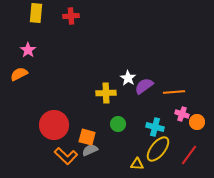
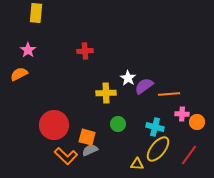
red cross: moved 14 px right, 35 px down
orange line: moved 5 px left, 2 px down
pink cross: rotated 16 degrees counterclockwise
